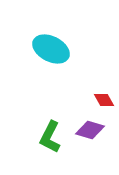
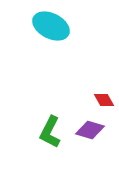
cyan ellipse: moved 23 px up
green L-shape: moved 5 px up
